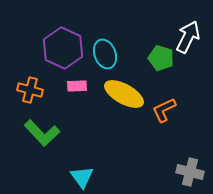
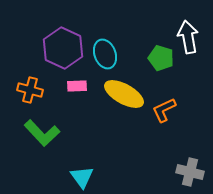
white arrow: rotated 36 degrees counterclockwise
